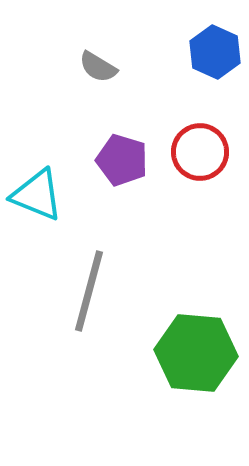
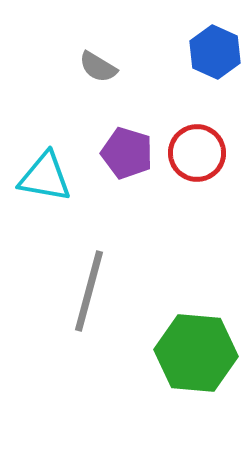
red circle: moved 3 px left, 1 px down
purple pentagon: moved 5 px right, 7 px up
cyan triangle: moved 8 px right, 18 px up; rotated 12 degrees counterclockwise
